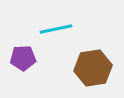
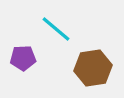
cyan line: rotated 52 degrees clockwise
